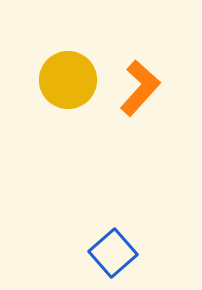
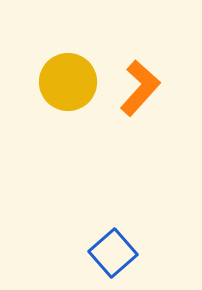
yellow circle: moved 2 px down
